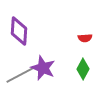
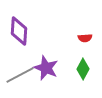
purple star: moved 3 px right
